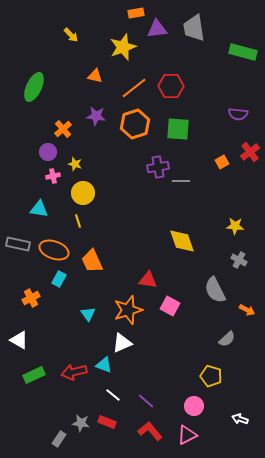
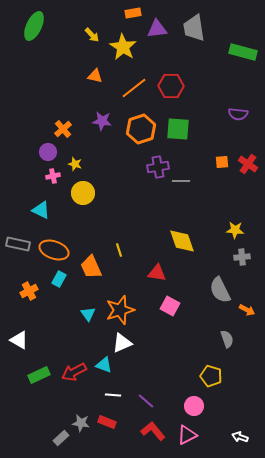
orange rectangle at (136, 13): moved 3 px left
yellow arrow at (71, 35): moved 21 px right
yellow star at (123, 47): rotated 20 degrees counterclockwise
green ellipse at (34, 87): moved 61 px up
purple star at (96, 116): moved 6 px right, 5 px down
orange hexagon at (135, 124): moved 6 px right, 5 px down
red cross at (250, 152): moved 2 px left, 12 px down; rotated 18 degrees counterclockwise
orange square at (222, 162): rotated 24 degrees clockwise
cyan triangle at (39, 209): moved 2 px right, 1 px down; rotated 18 degrees clockwise
yellow line at (78, 221): moved 41 px right, 29 px down
yellow star at (235, 226): moved 4 px down
gray cross at (239, 260): moved 3 px right, 3 px up; rotated 35 degrees counterclockwise
orange trapezoid at (92, 261): moved 1 px left, 6 px down
red triangle at (148, 280): moved 9 px right, 7 px up
gray semicircle at (215, 290): moved 5 px right
orange cross at (31, 298): moved 2 px left, 7 px up
orange star at (128, 310): moved 8 px left
gray semicircle at (227, 339): rotated 66 degrees counterclockwise
red arrow at (74, 372): rotated 15 degrees counterclockwise
green rectangle at (34, 375): moved 5 px right
white line at (113, 395): rotated 35 degrees counterclockwise
white arrow at (240, 419): moved 18 px down
red L-shape at (150, 431): moved 3 px right
gray rectangle at (59, 439): moved 2 px right, 1 px up; rotated 14 degrees clockwise
